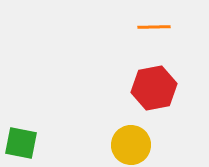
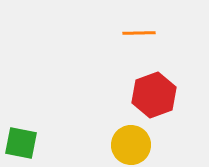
orange line: moved 15 px left, 6 px down
red hexagon: moved 7 px down; rotated 9 degrees counterclockwise
